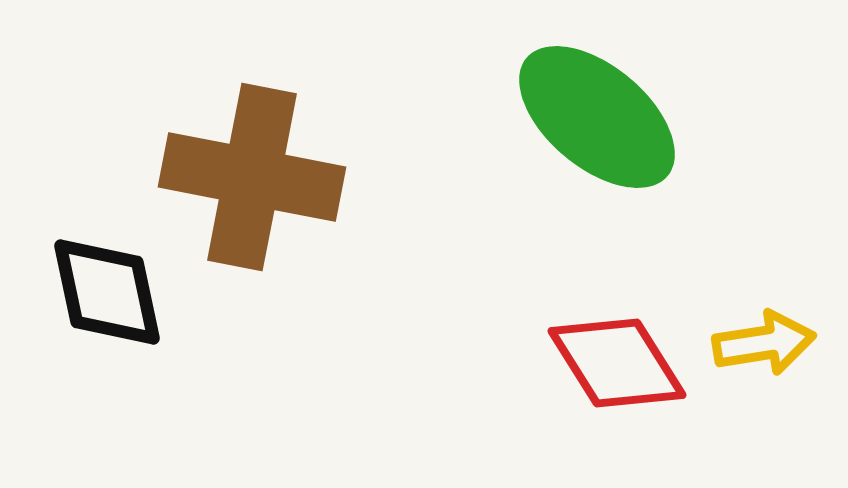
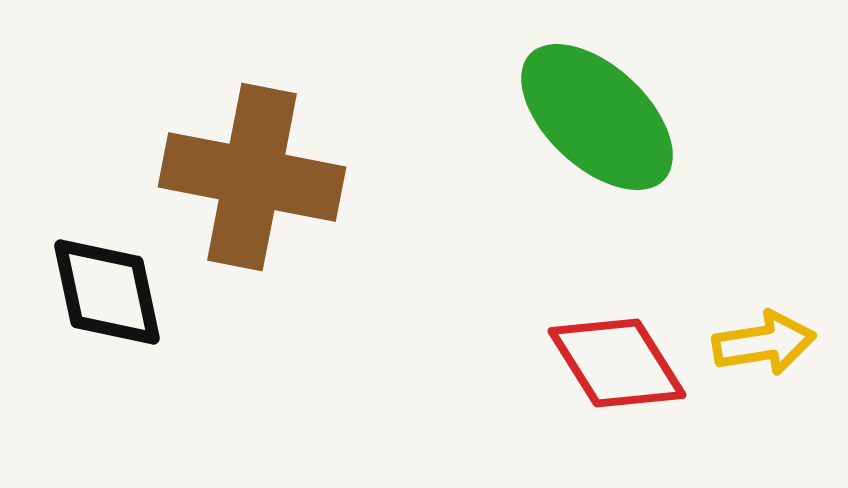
green ellipse: rotated 3 degrees clockwise
